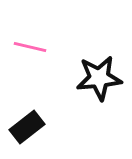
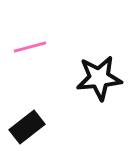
pink line: rotated 28 degrees counterclockwise
